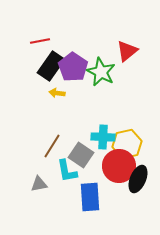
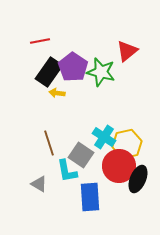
black rectangle: moved 2 px left, 6 px down
green star: rotated 12 degrees counterclockwise
cyan cross: moved 1 px right; rotated 30 degrees clockwise
brown line: moved 3 px left, 3 px up; rotated 50 degrees counterclockwise
gray triangle: rotated 42 degrees clockwise
